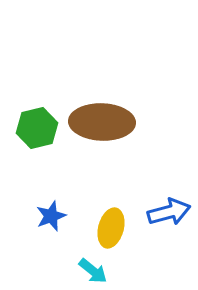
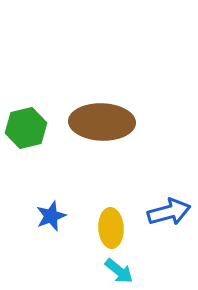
green hexagon: moved 11 px left
yellow ellipse: rotated 18 degrees counterclockwise
cyan arrow: moved 26 px right
